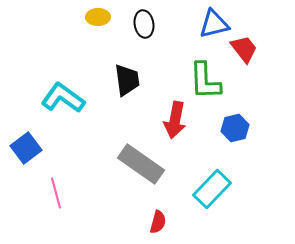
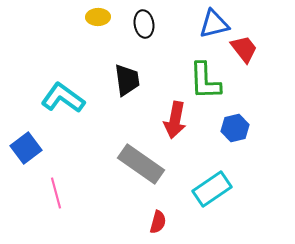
cyan rectangle: rotated 12 degrees clockwise
